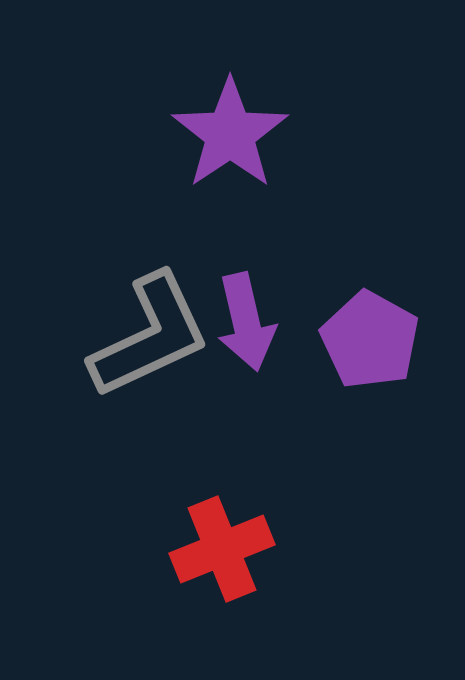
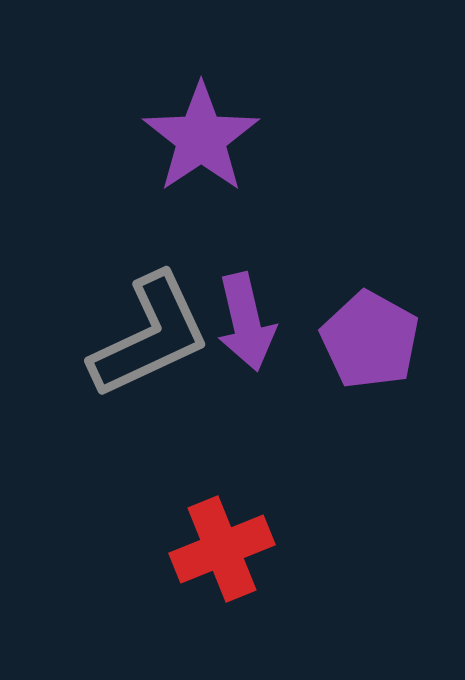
purple star: moved 29 px left, 4 px down
